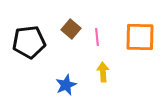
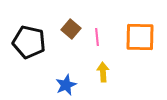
black pentagon: rotated 20 degrees clockwise
